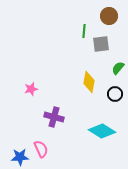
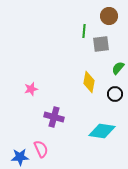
cyan diamond: rotated 24 degrees counterclockwise
